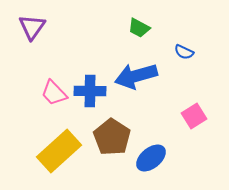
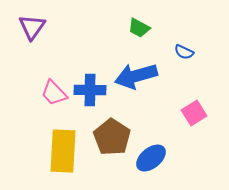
blue cross: moved 1 px up
pink square: moved 3 px up
yellow rectangle: moved 4 px right; rotated 45 degrees counterclockwise
